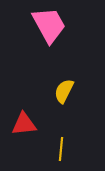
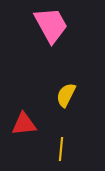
pink trapezoid: moved 2 px right
yellow semicircle: moved 2 px right, 4 px down
